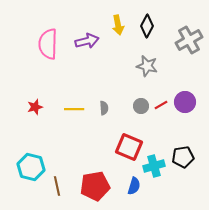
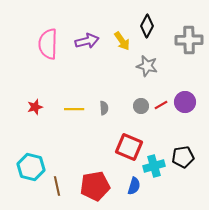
yellow arrow: moved 4 px right, 16 px down; rotated 24 degrees counterclockwise
gray cross: rotated 28 degrees clockwise
